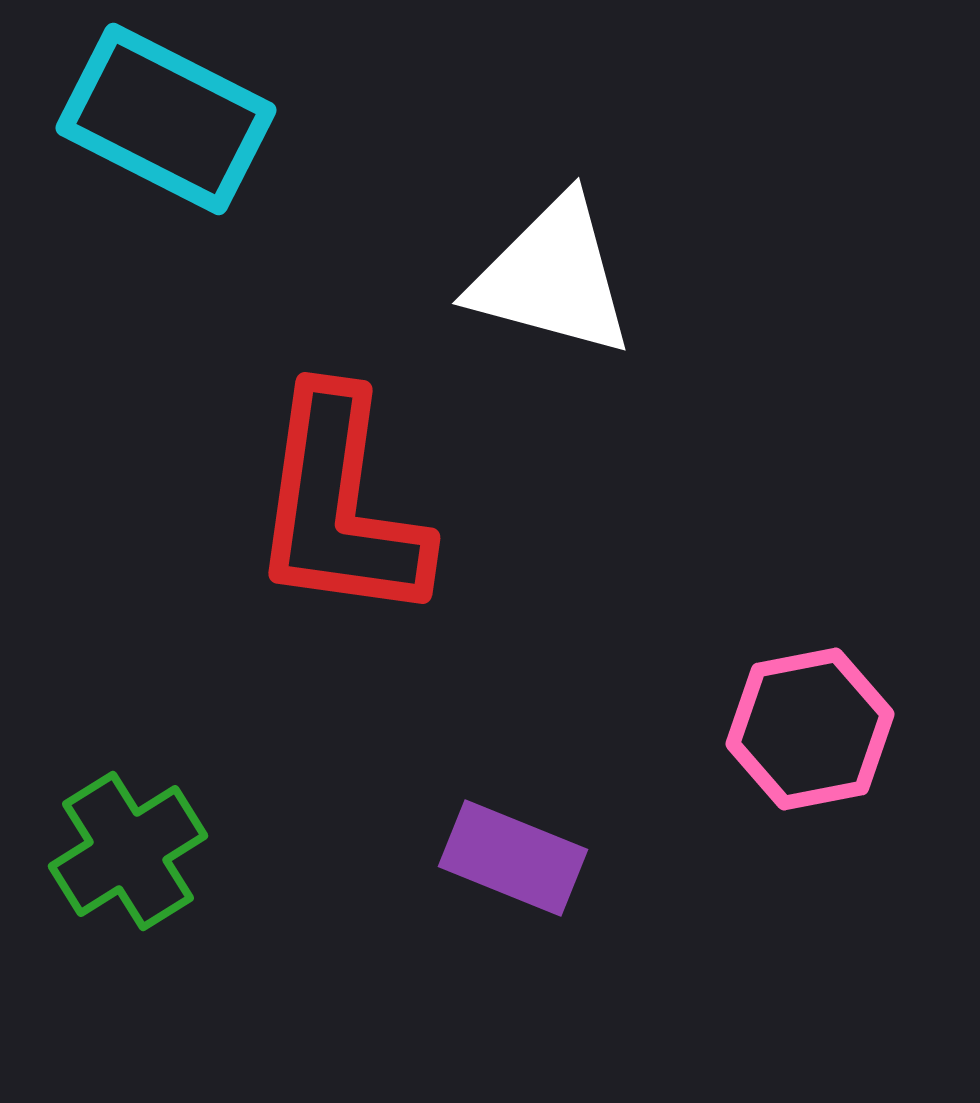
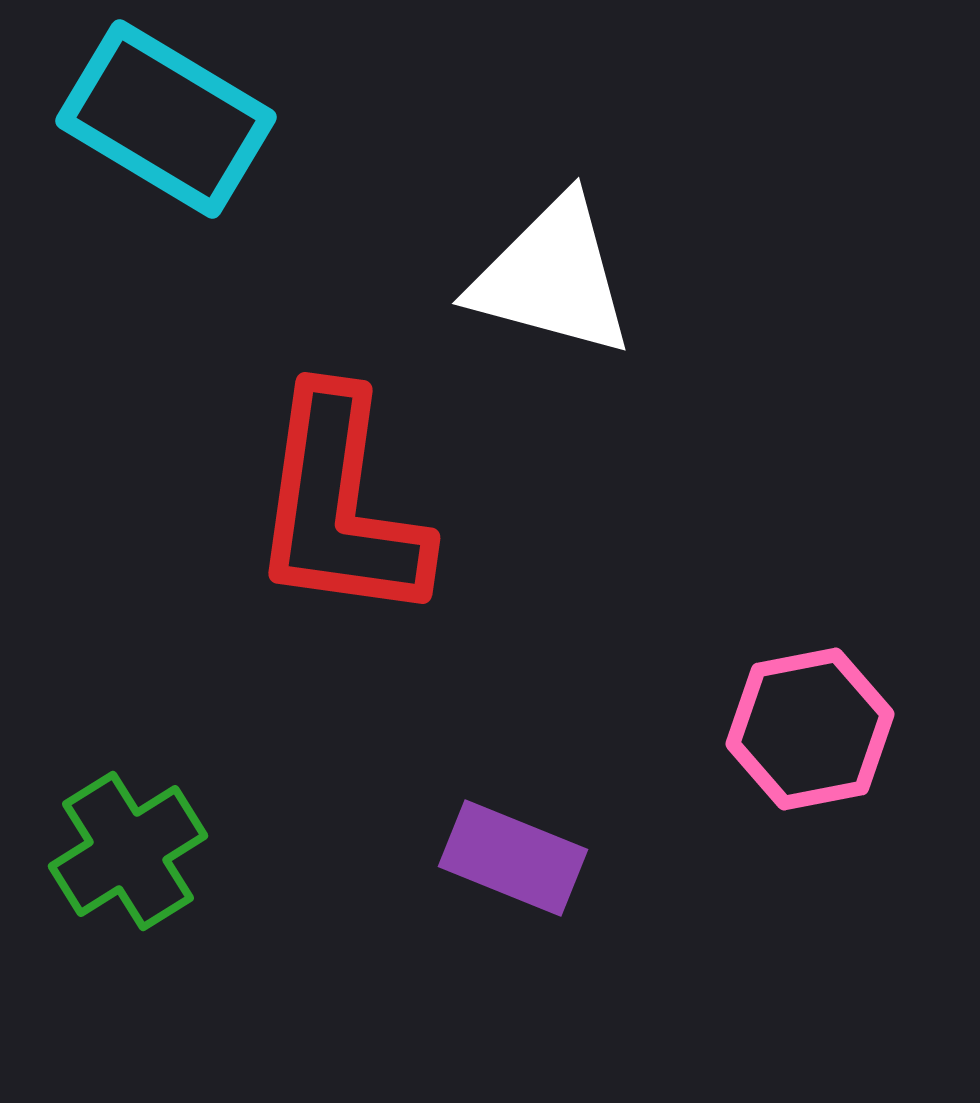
cyan rectangle: rotated 4 degrees clockwise
